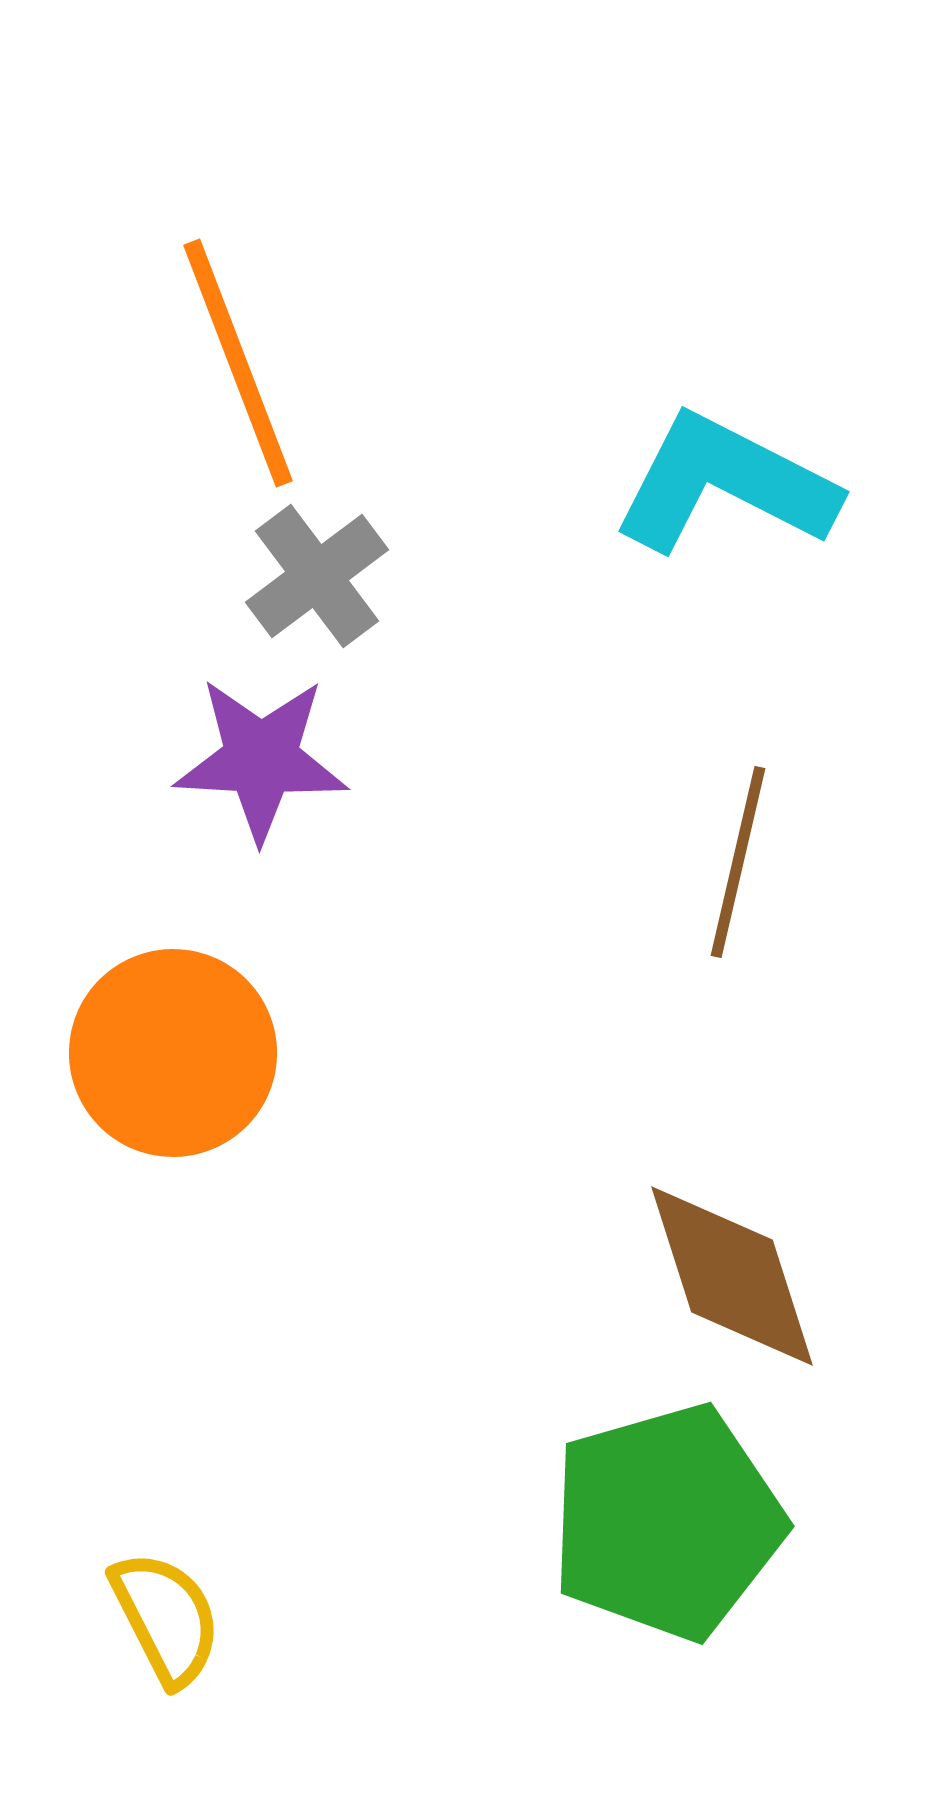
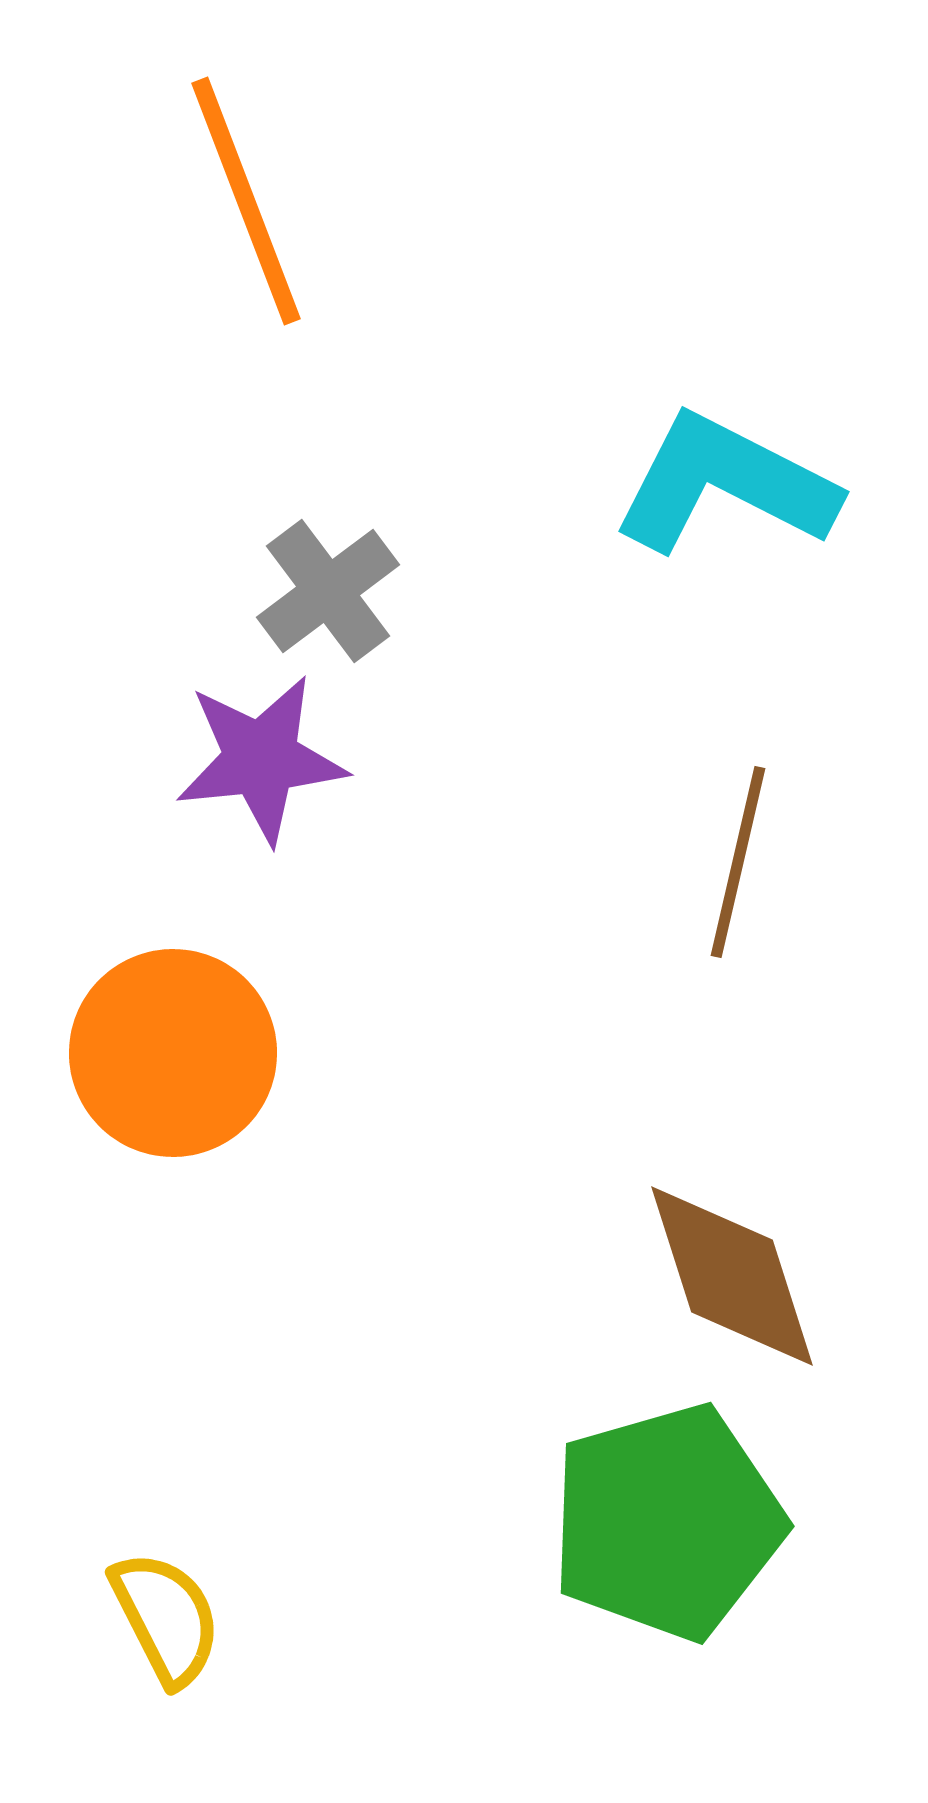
orange line: moved 8 px right, 162 px up
gray cross: moved 11 px right, 15 px down
purple star: rotated 9 degrees counterclockwise
